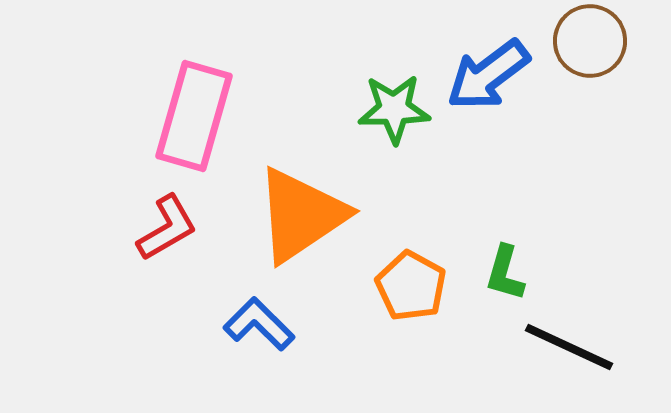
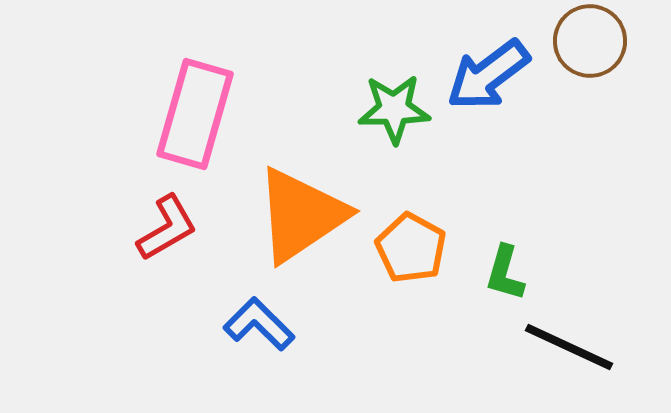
pink rectangle: moved 1 px right, 2 px up
orange pentagon: moved 38 px up
